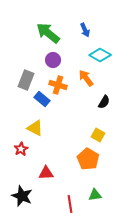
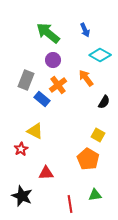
orange cross: rotated 36 degrees clockwise
yellow triangle: moved 3 px down
